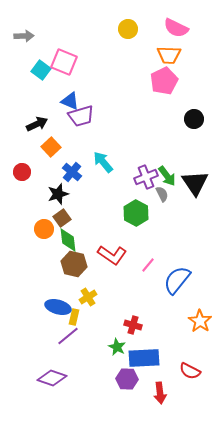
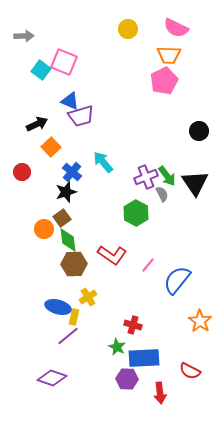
black circle: moved 5 px right, 12 px down
black star: moved 8 px right, 2 px up
brown hexagon: rotated 15 degrees counterclockwise
